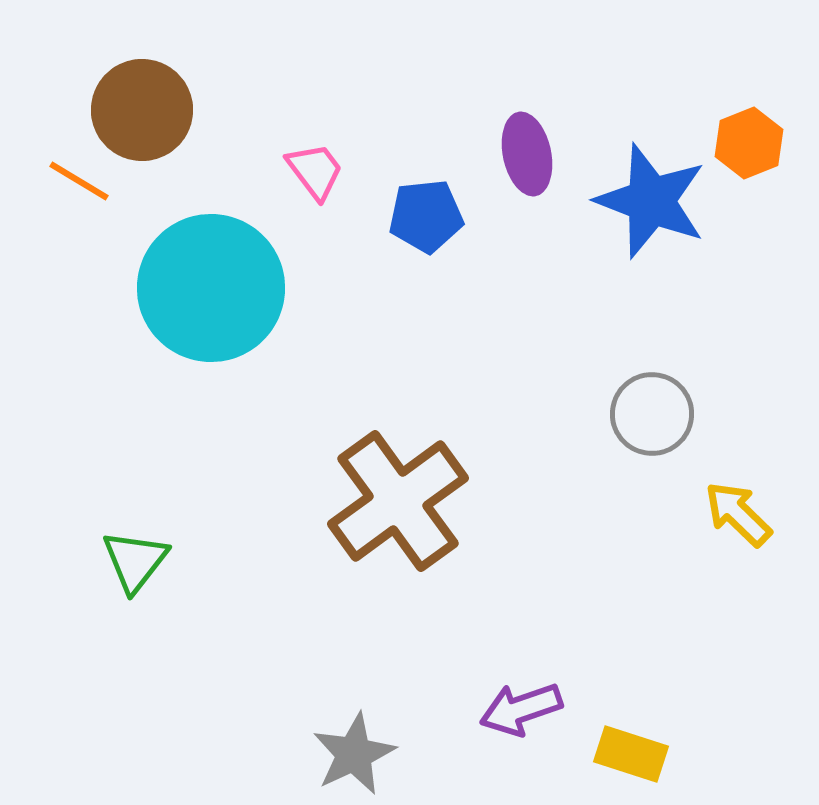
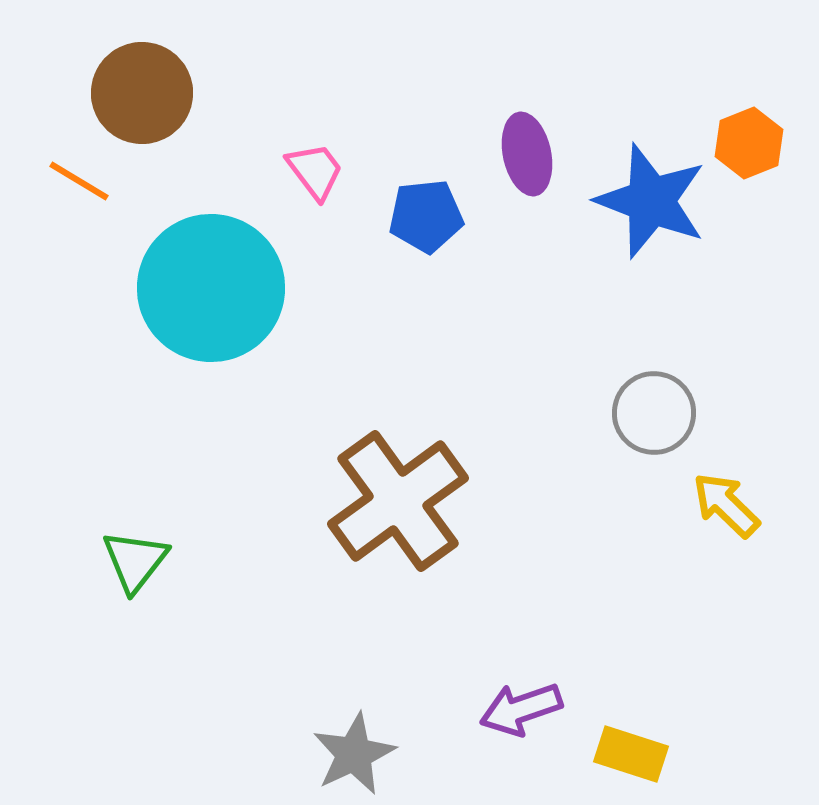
brown circle: moved 17 px up
gray circle: moved 2 px right, 1 px up
yellow arrow: moved 12 px left, 9 px up
